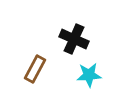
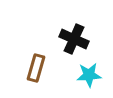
brown rectangle: moved 1 px right, 1 px up; rotated 12 degrees counterclockwise
